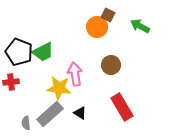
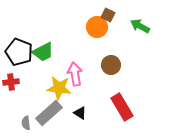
gray rectangle: moved 1 px left, 1 px up
